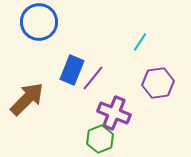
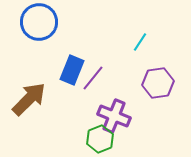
brown arrow: moved 2 px right
purple cross: moved 3 px down
